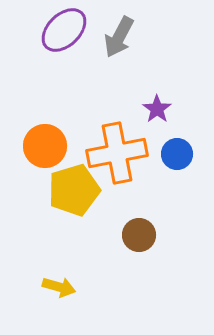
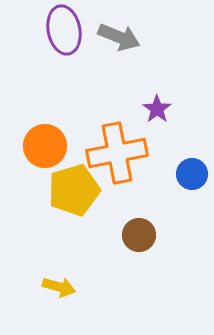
purple ellipse: rotated 57 degrees counterclockwise
gray arrow: rotated 96 degrees counterclockwise
blue circle: moved 15 px right, 20 px down
